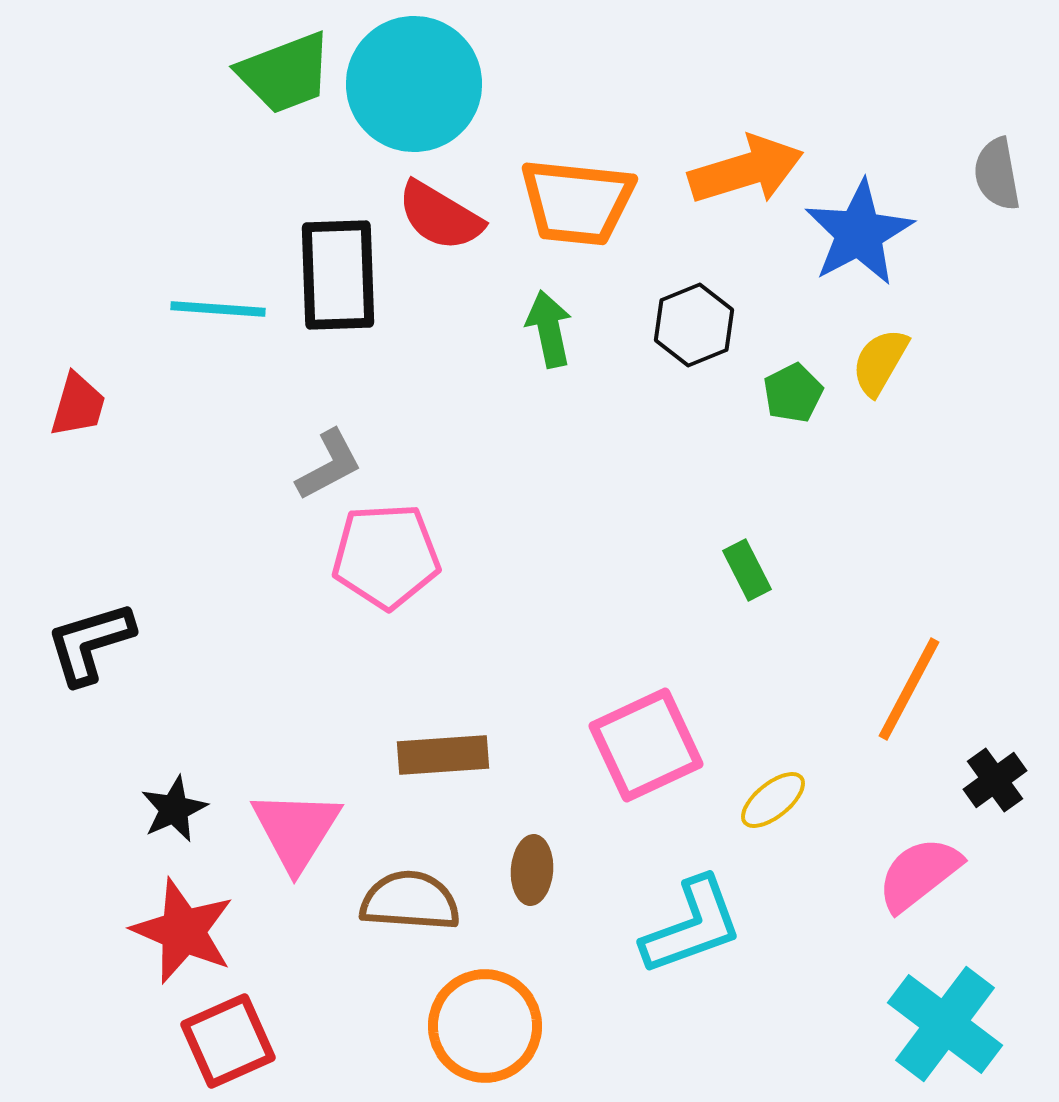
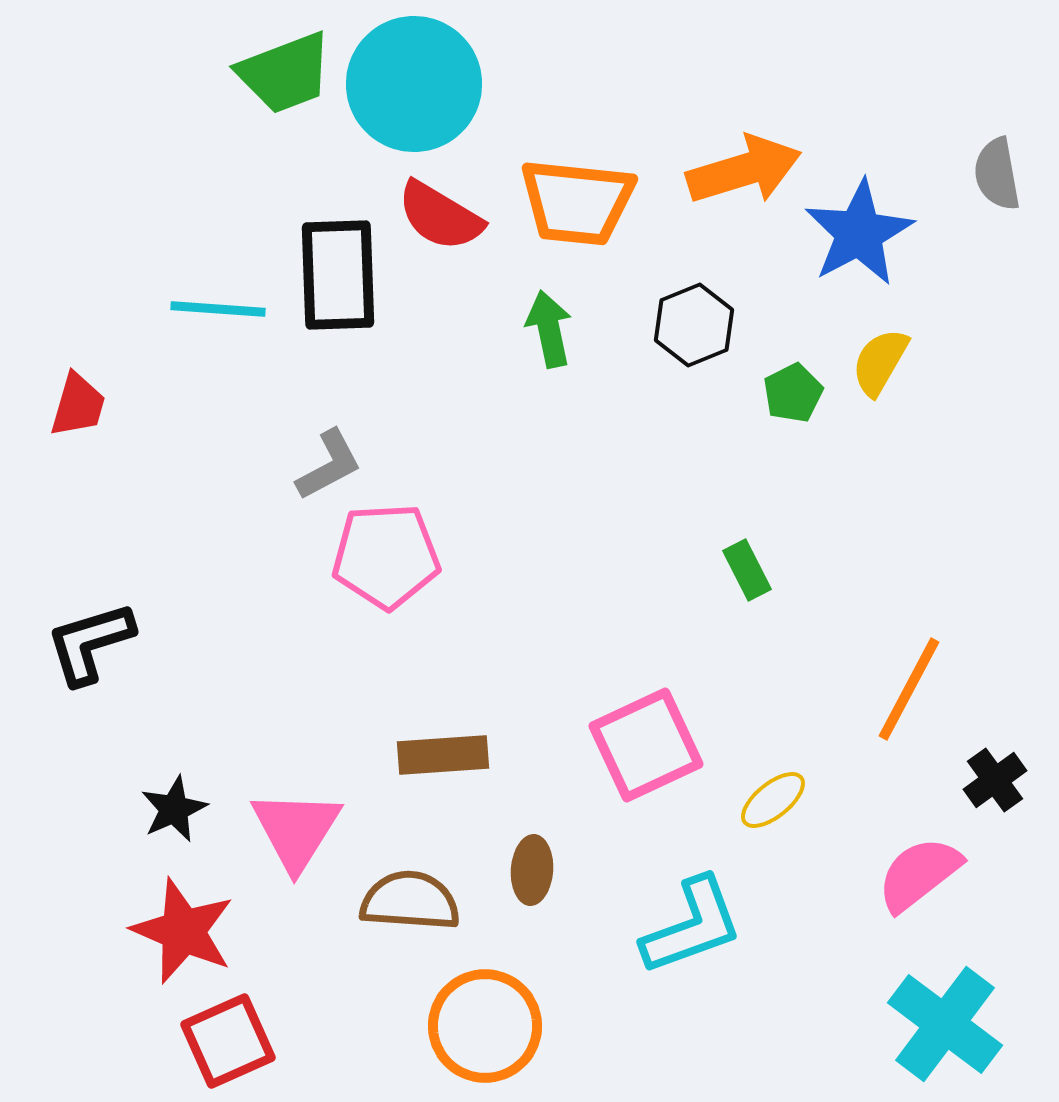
orange arrow: moved 2 px left
